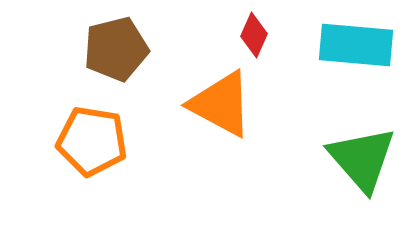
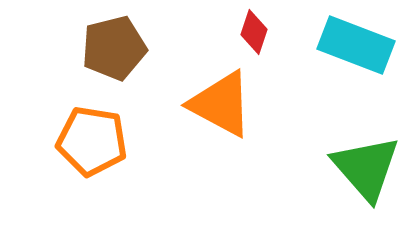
red diamond: moved 3 px up; rotated 6 degrees counterclockwise
cyan rectangle: rotated 16 degrees clockwise
brown pentagon: moved 2 px left, 1 px up
green triangle: moved 4 px right, 9 px down
